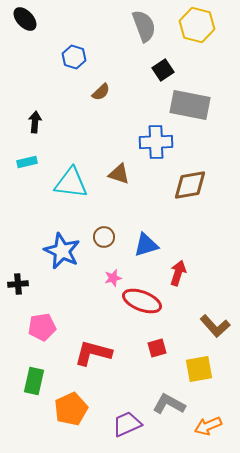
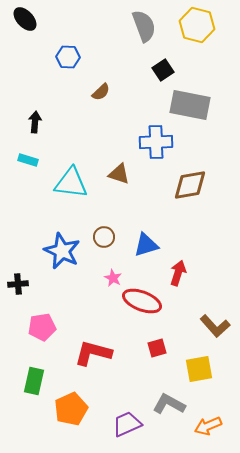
blue hexagon: moved 6 px left; rotated 15 degrees counterclockwise
cyan rectangle: moved 1 px right, 2 px up; rotated 30 degrees clockwise
pink star: rotated 30 degrees counterclockwise
